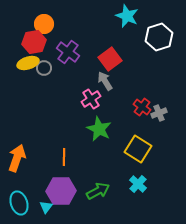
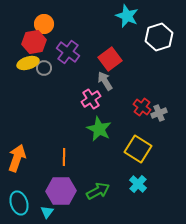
cyan triangle: moved 1 px right, 5 px down
